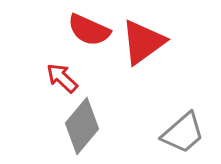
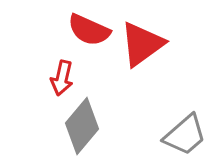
red triangle: moved 1 px left, 2 px down
red arrow: rotated 120 degrees counterclockwise
gray trapezoid: moved 2 px right, 2 px down
